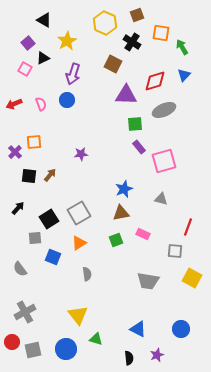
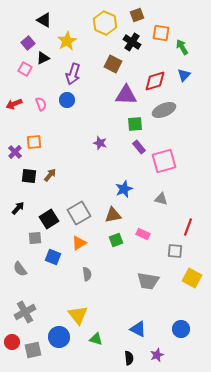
purple star at (81, 154): moved 19 px right, 11 px up; rotated 24 degrees clockwise
brown triangle at (121, 213): moved 8 px left, 2 px down
blue circle at (66, 349): moved 7 px left, 12 px up
